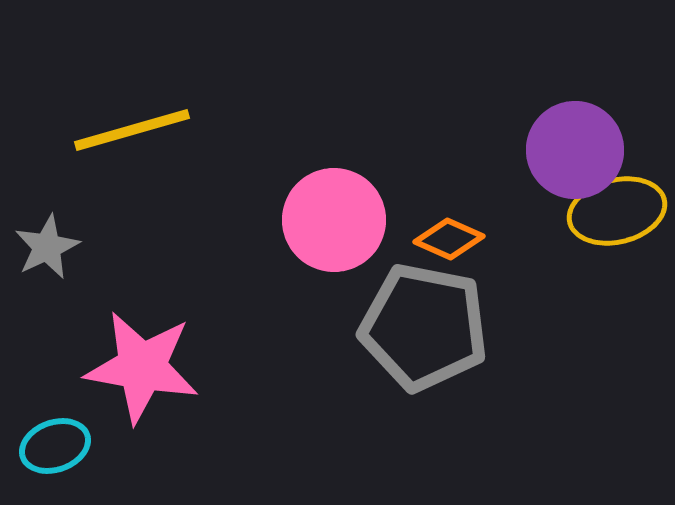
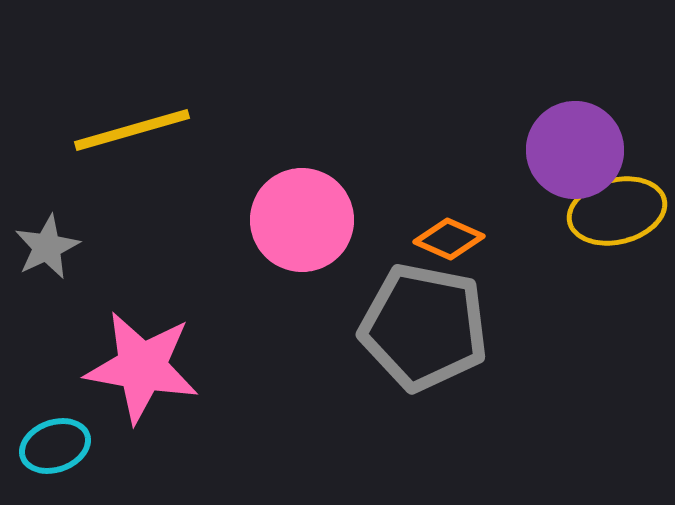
pink circle: moved 32 px left
